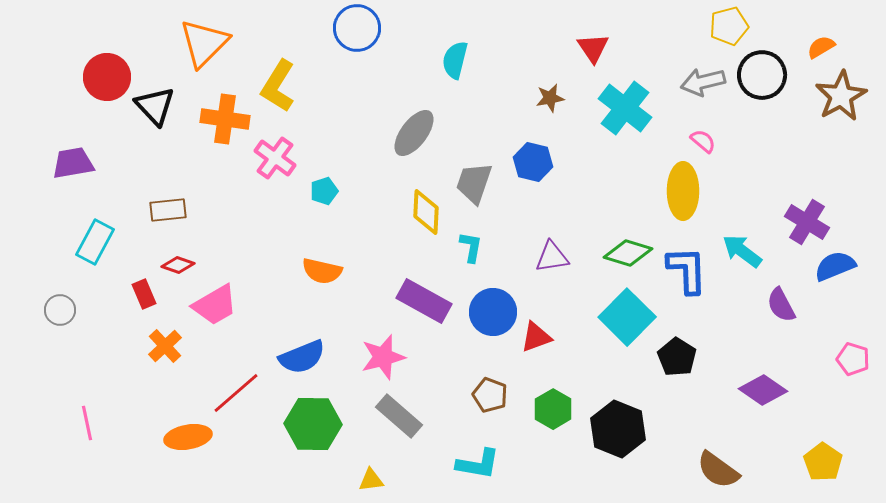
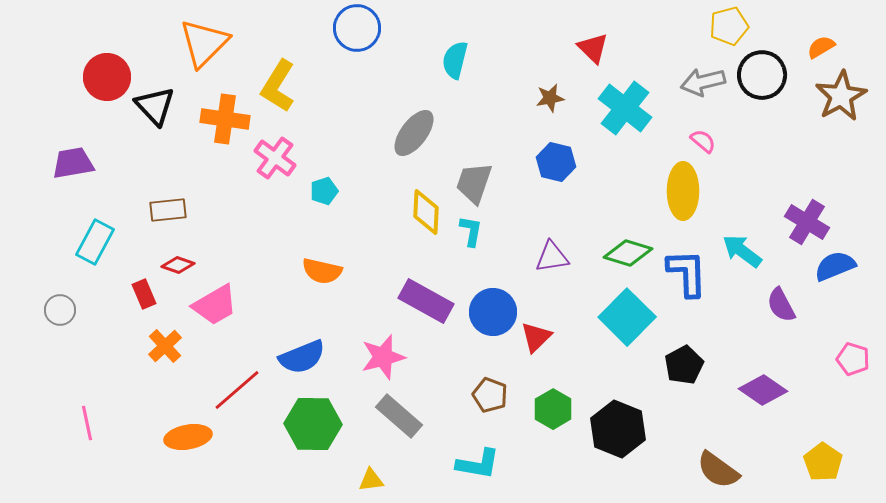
red triangle at (593, 48): rotated 12 degrees counterclockwise
blue hexagon at (533, 162): moved 23 px right
cyan L-shape at (471, 247): moved 16 px up
blue L-shape at (687, 270): moved 3 px down
purple rectangle at (424, 301): moved 2 px right
red triangle at (536, 337): rotated 24 degrees counterclockwise
black pentagon at (677, 357): moved 7 px right, 8 px down; rotated 12 degrees clockwise
red line at (236, 393): moved 1 px right, 3 px up
